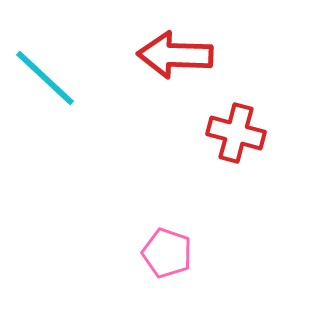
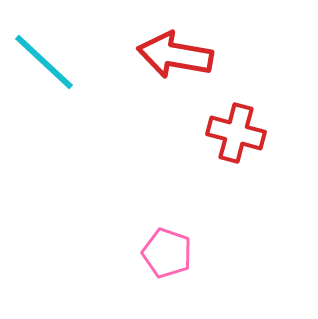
red arrow: rotated 8 degrees clockwise
cyan line: moved 1 px left, 16 px up
